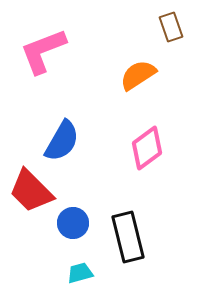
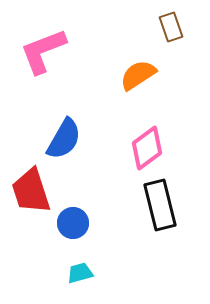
blue semicircle: moved 2 px right, 2 px up
red trapezoid: rotated 27 degrees clockwise
black rectangle: moved 32 px right, 32 px up
